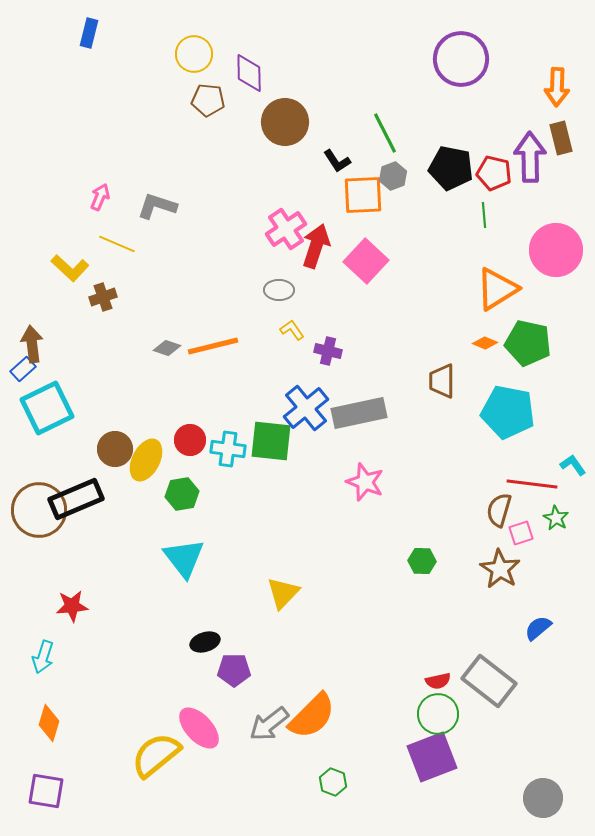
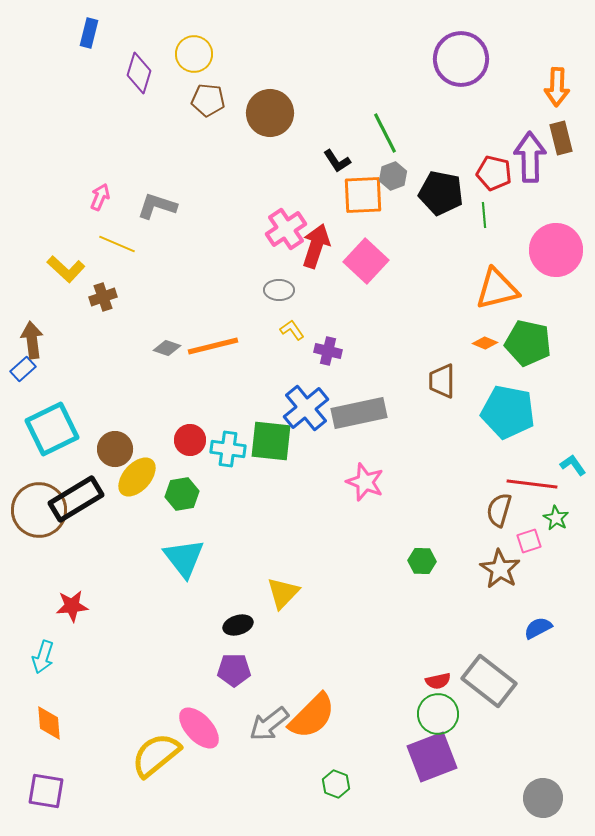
purple diamond at (249, 73): moved 110 px left; rotated 18 degrees clockwise
brown circle at (285, 122): moved 15 px left, 9 px up
black pentagon at (451, 168): moved 10 px left, 25 px down
yellow L-shape at (70, 268): moved 4 px left, 1 px down
orange triangle at (497, 289): rotated 18 degrees clockwise
brown arrow at (32, 344): moved 4 px up
cyan square at (47, 408): moved 5 px right, 21 px down
yellow ellipse at (146, 460): moved 9 px left, 17 px down; rotated 15 degrees clockwise
black rectangle at (76, 499): rotated 8 degrees counterclockwise
pink square at (521, 533): moved 8 px right, 8 px down
blue semicircle at (538, 628): rotated 12 degrees clockwise
black ellipse at (205, 642): moved 33 px right, 17 px up
orange diamond at (49, 723): rotated 21 degrees counterclockwise
green hexagon at (333, 782): moved 3 px right, 2 px down
